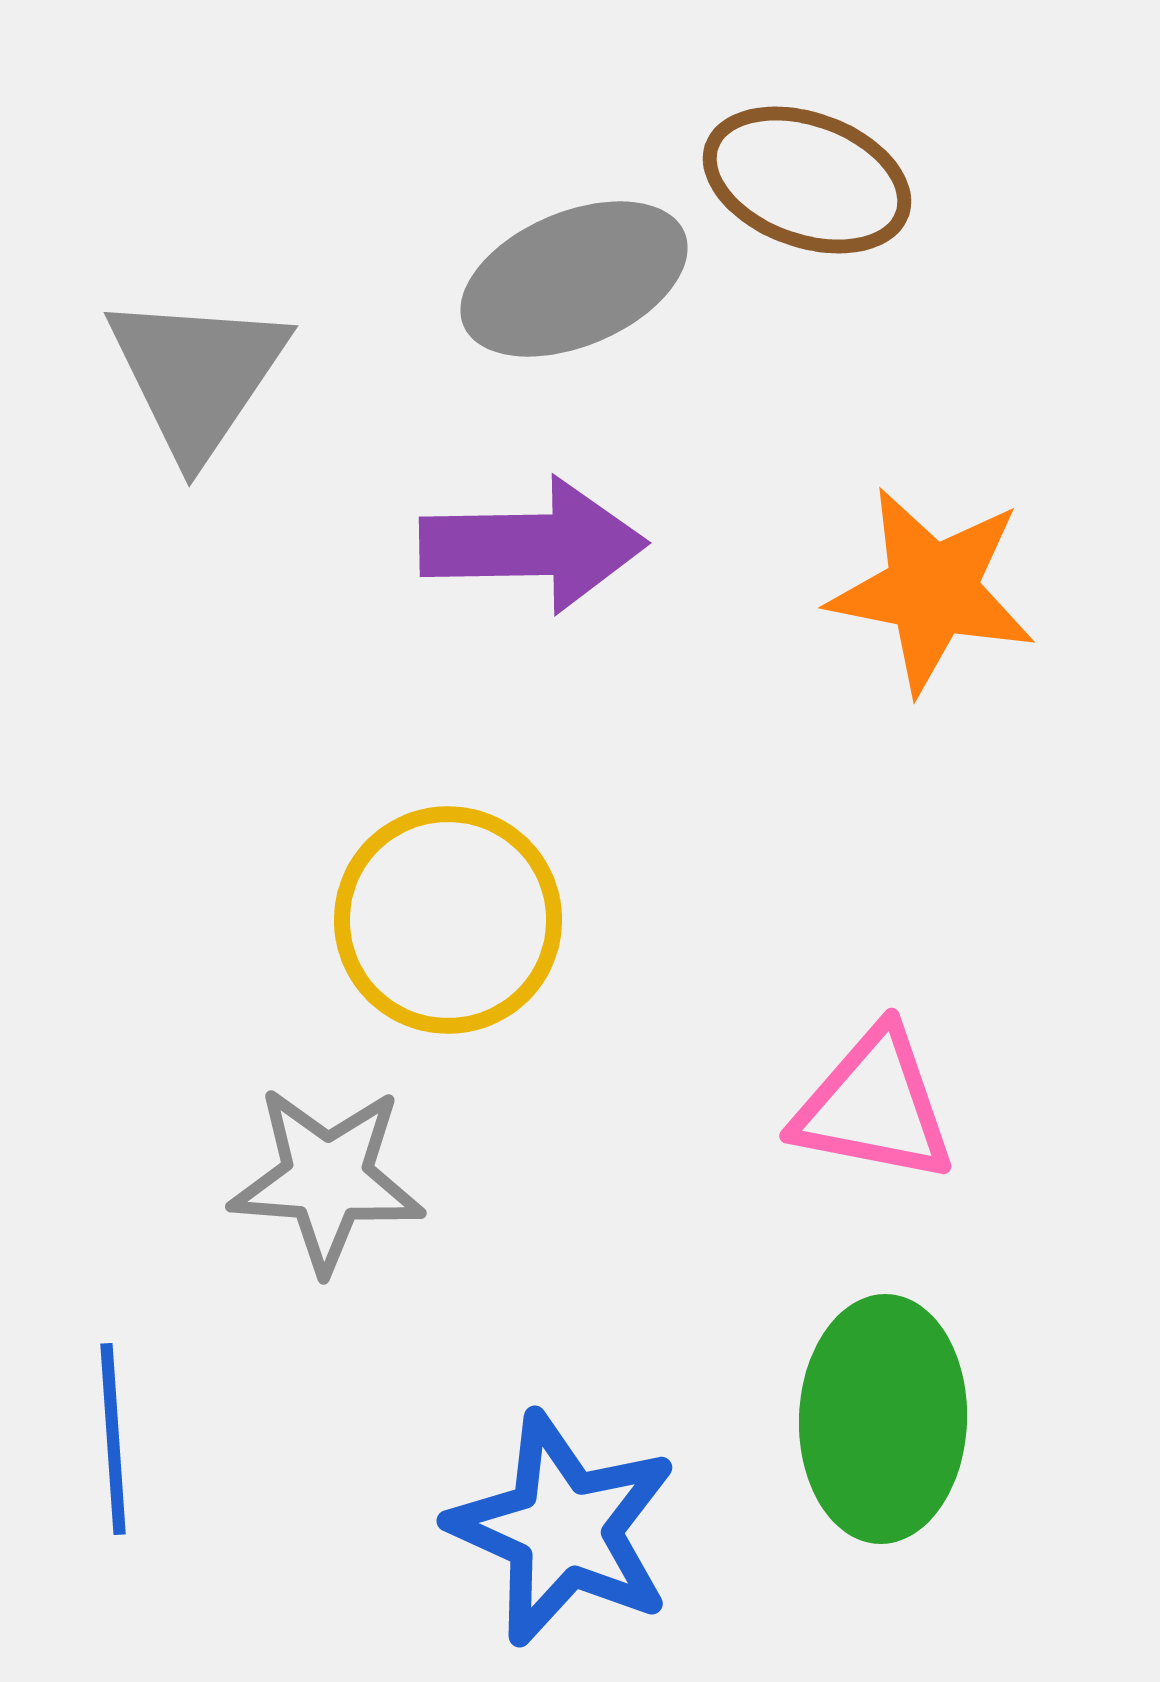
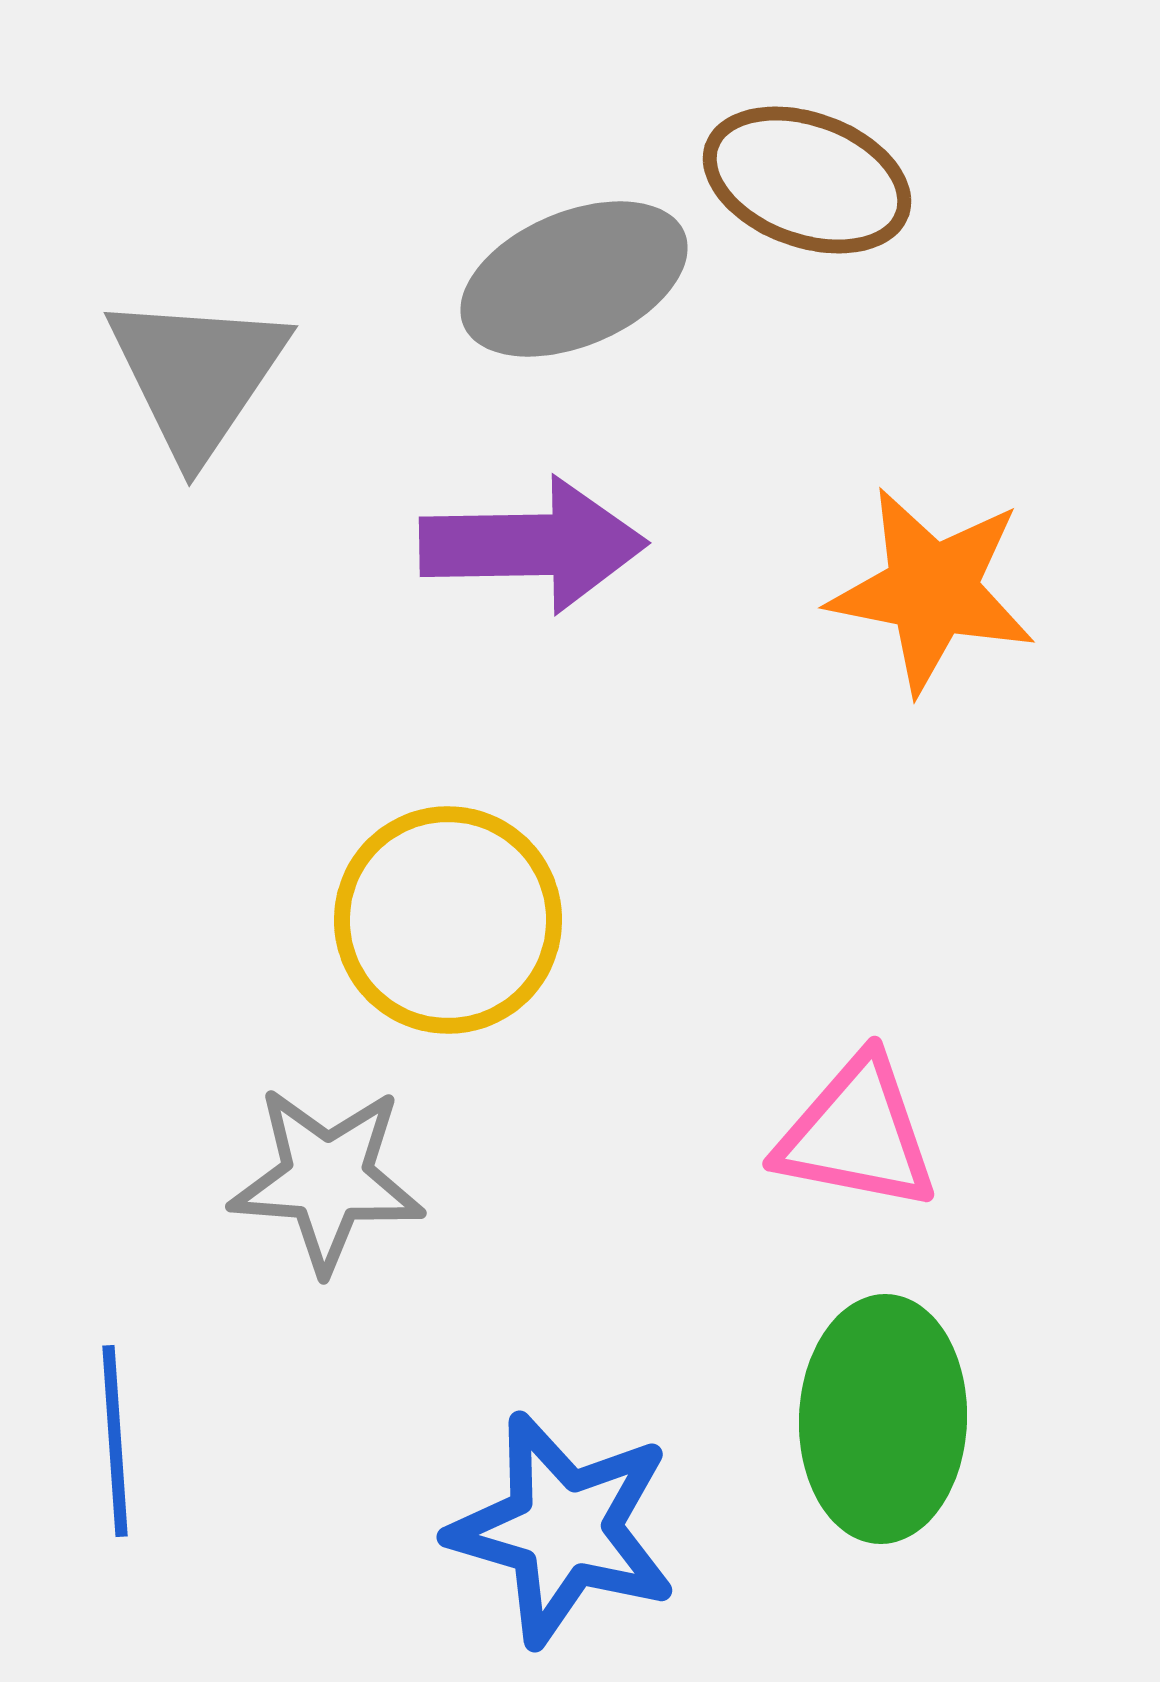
pink triangle: moved 17 px left, 28 px down
blue line: moved 2 px right, 2 px down
blue star: rotated 8 degrees counterclockwise
